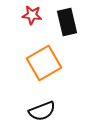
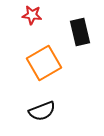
black rectangle: moved 13 px right, 10 px down
